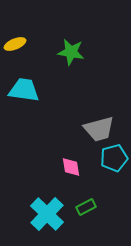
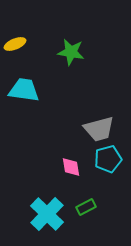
cyan pentagon: moved 6 px left, 1 px down
